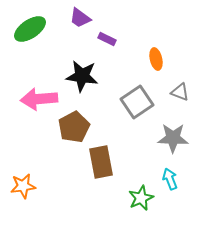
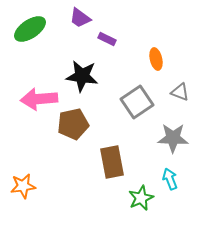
brown pentagon: moved 1 px left, 3 px up; rotated 16 degrees clockwise
brown rectangle: moved 11 px right
